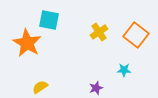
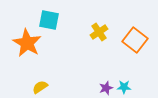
orange square: moved 1 px left, 5 px down
cyan star: moved 17 px down
purple star: moved 10 px right
